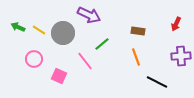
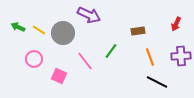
brown rectangle: rotated 16 degrees counterclockwise
green line: moved 9 px right, 7 px down; rotated 14 degrees counterclockwise
orange line: moved 14 px right
